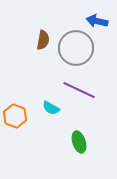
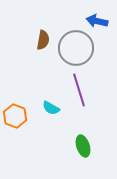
purple line: rotated 48 degrees clockwise
green ellipse: moved 4 px right, 4 px down
